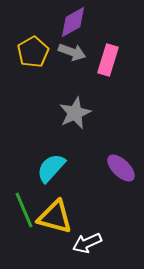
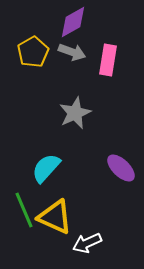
pink rectangle: rotated 8 degrees counterclockwise
cyan semicircle: moved 5 px left
yellow triangle: rotated 9 degrees clockwise
